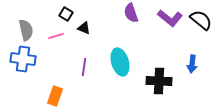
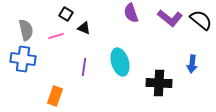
black cross: moved 2 px down
